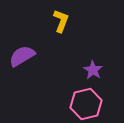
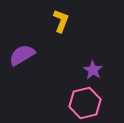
purple semicircle: moved 1 px up
pink hexagon: moved 1 px left, 1 px up
